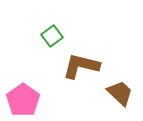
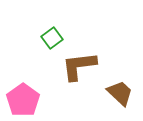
green square: moved 2 px down
brown L-shape: moved 2 px left; rotated 21 degrees counterclockwise
